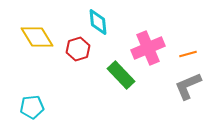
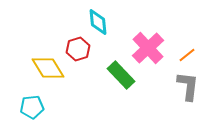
yellow diamond: moved 11 px right, 31 px down
pink cross: rotated 20 degrees counterclockwise
orange line: moved 1 px left, 1 px down; rotated 24 degrees counterclockwise
gray L-shape: rotated 120 degrees clockwise
